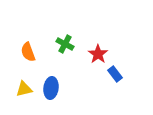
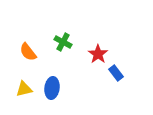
green cross: moved 2 px left, 2 px up
orange semicircle: rotated 18 degrees counterclockwise
blue rectangle: moved 1 px right, 1 px up
blue ellipse: moved 1 px right
